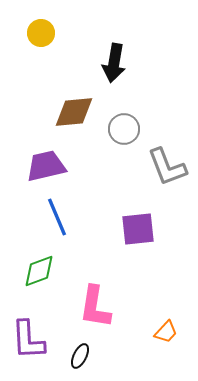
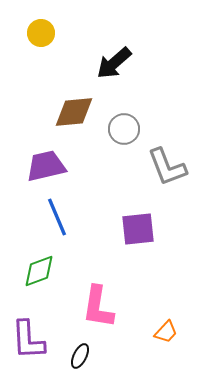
black arrow: rotated 39 degrees clockwise
pink L-shape: moved 3 px right
